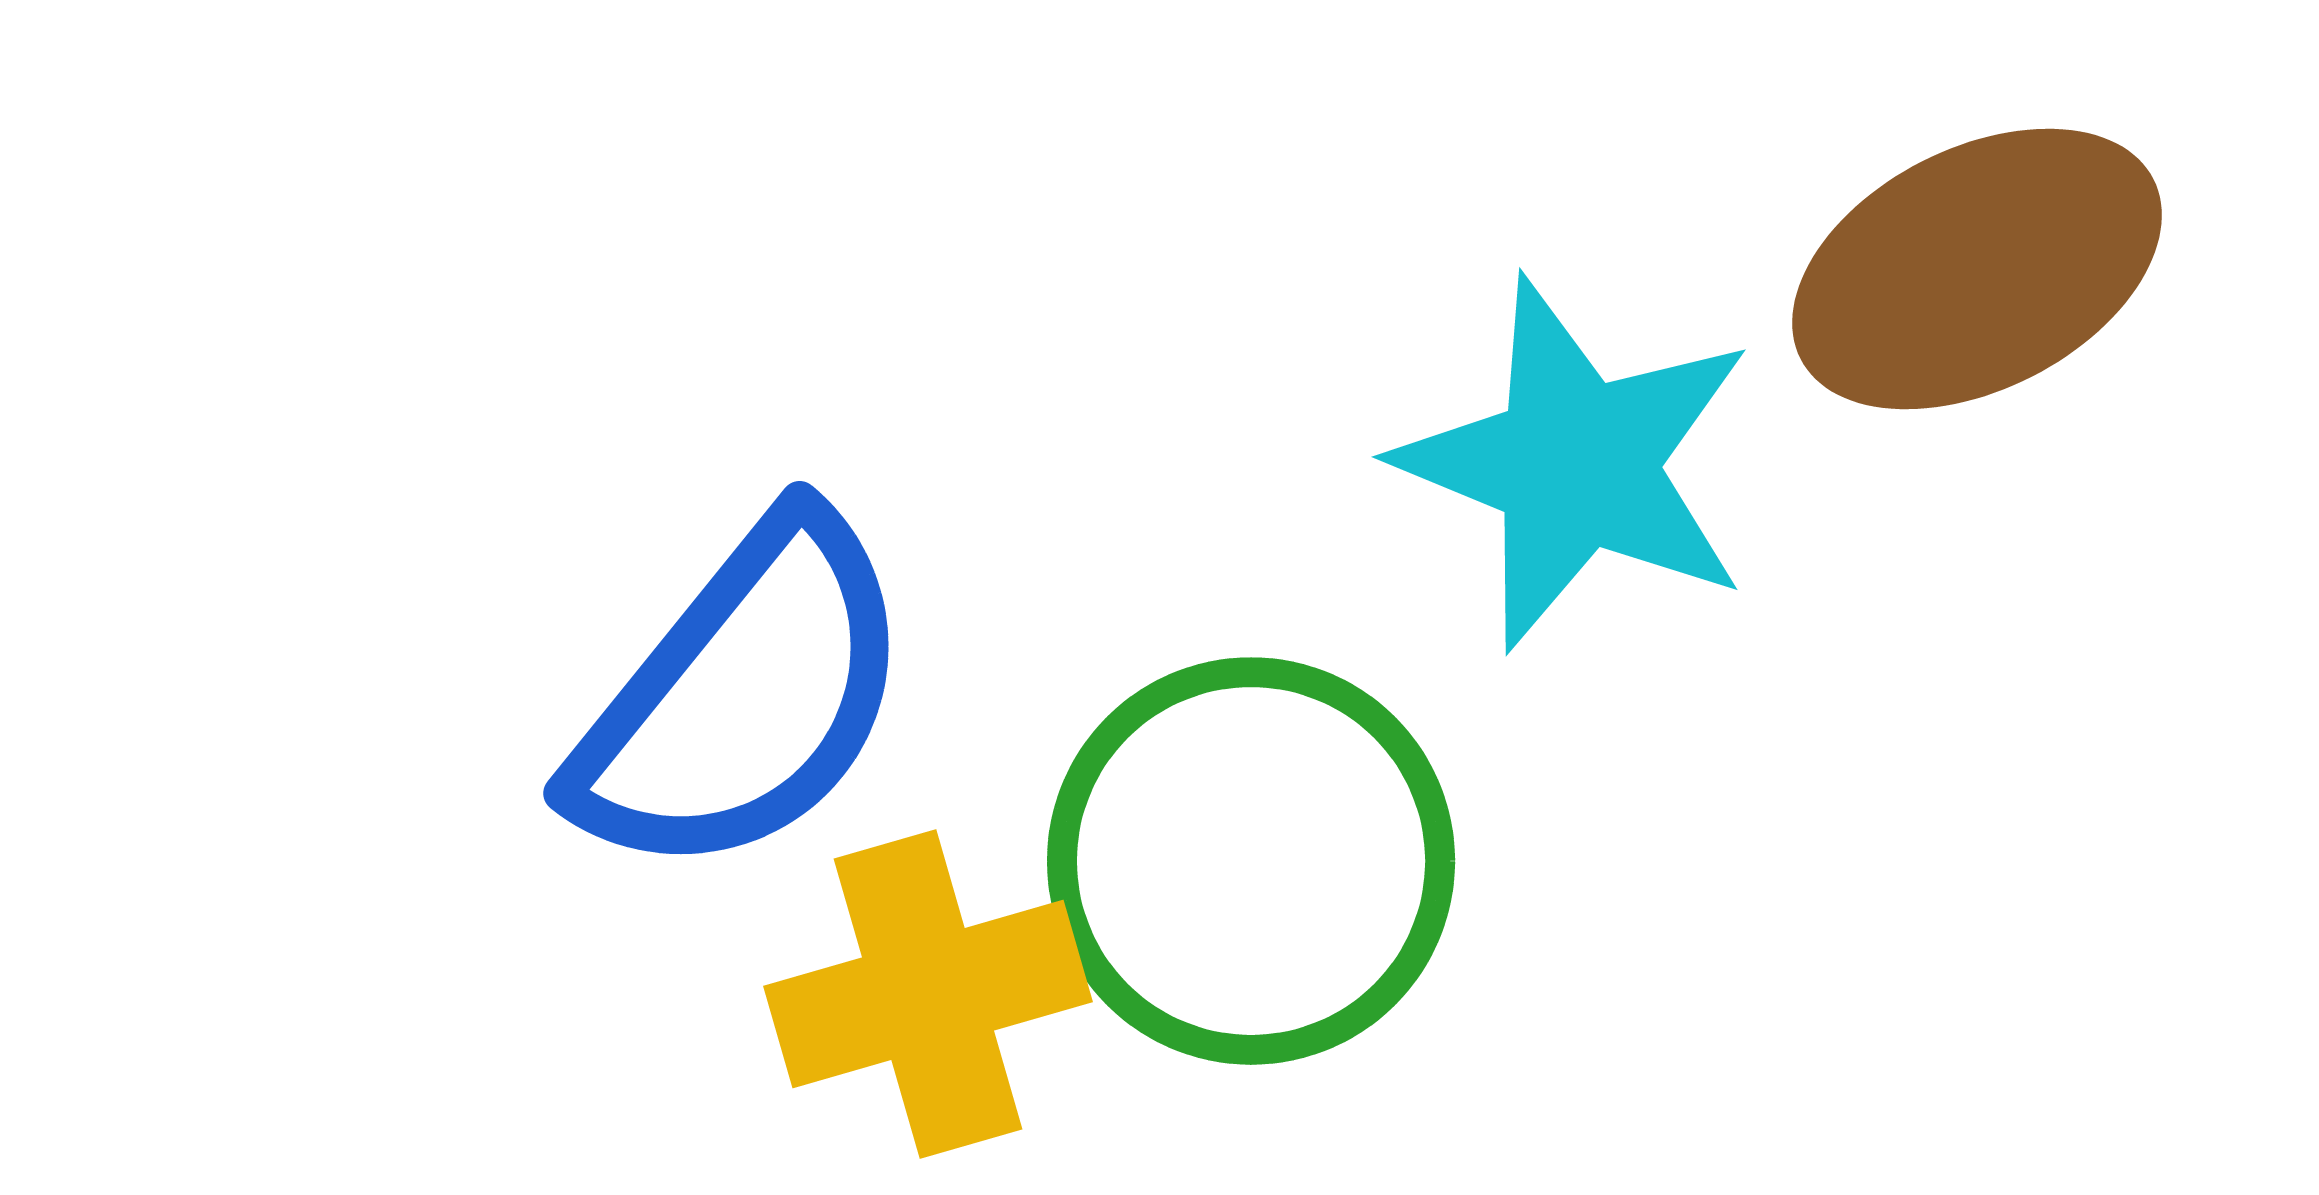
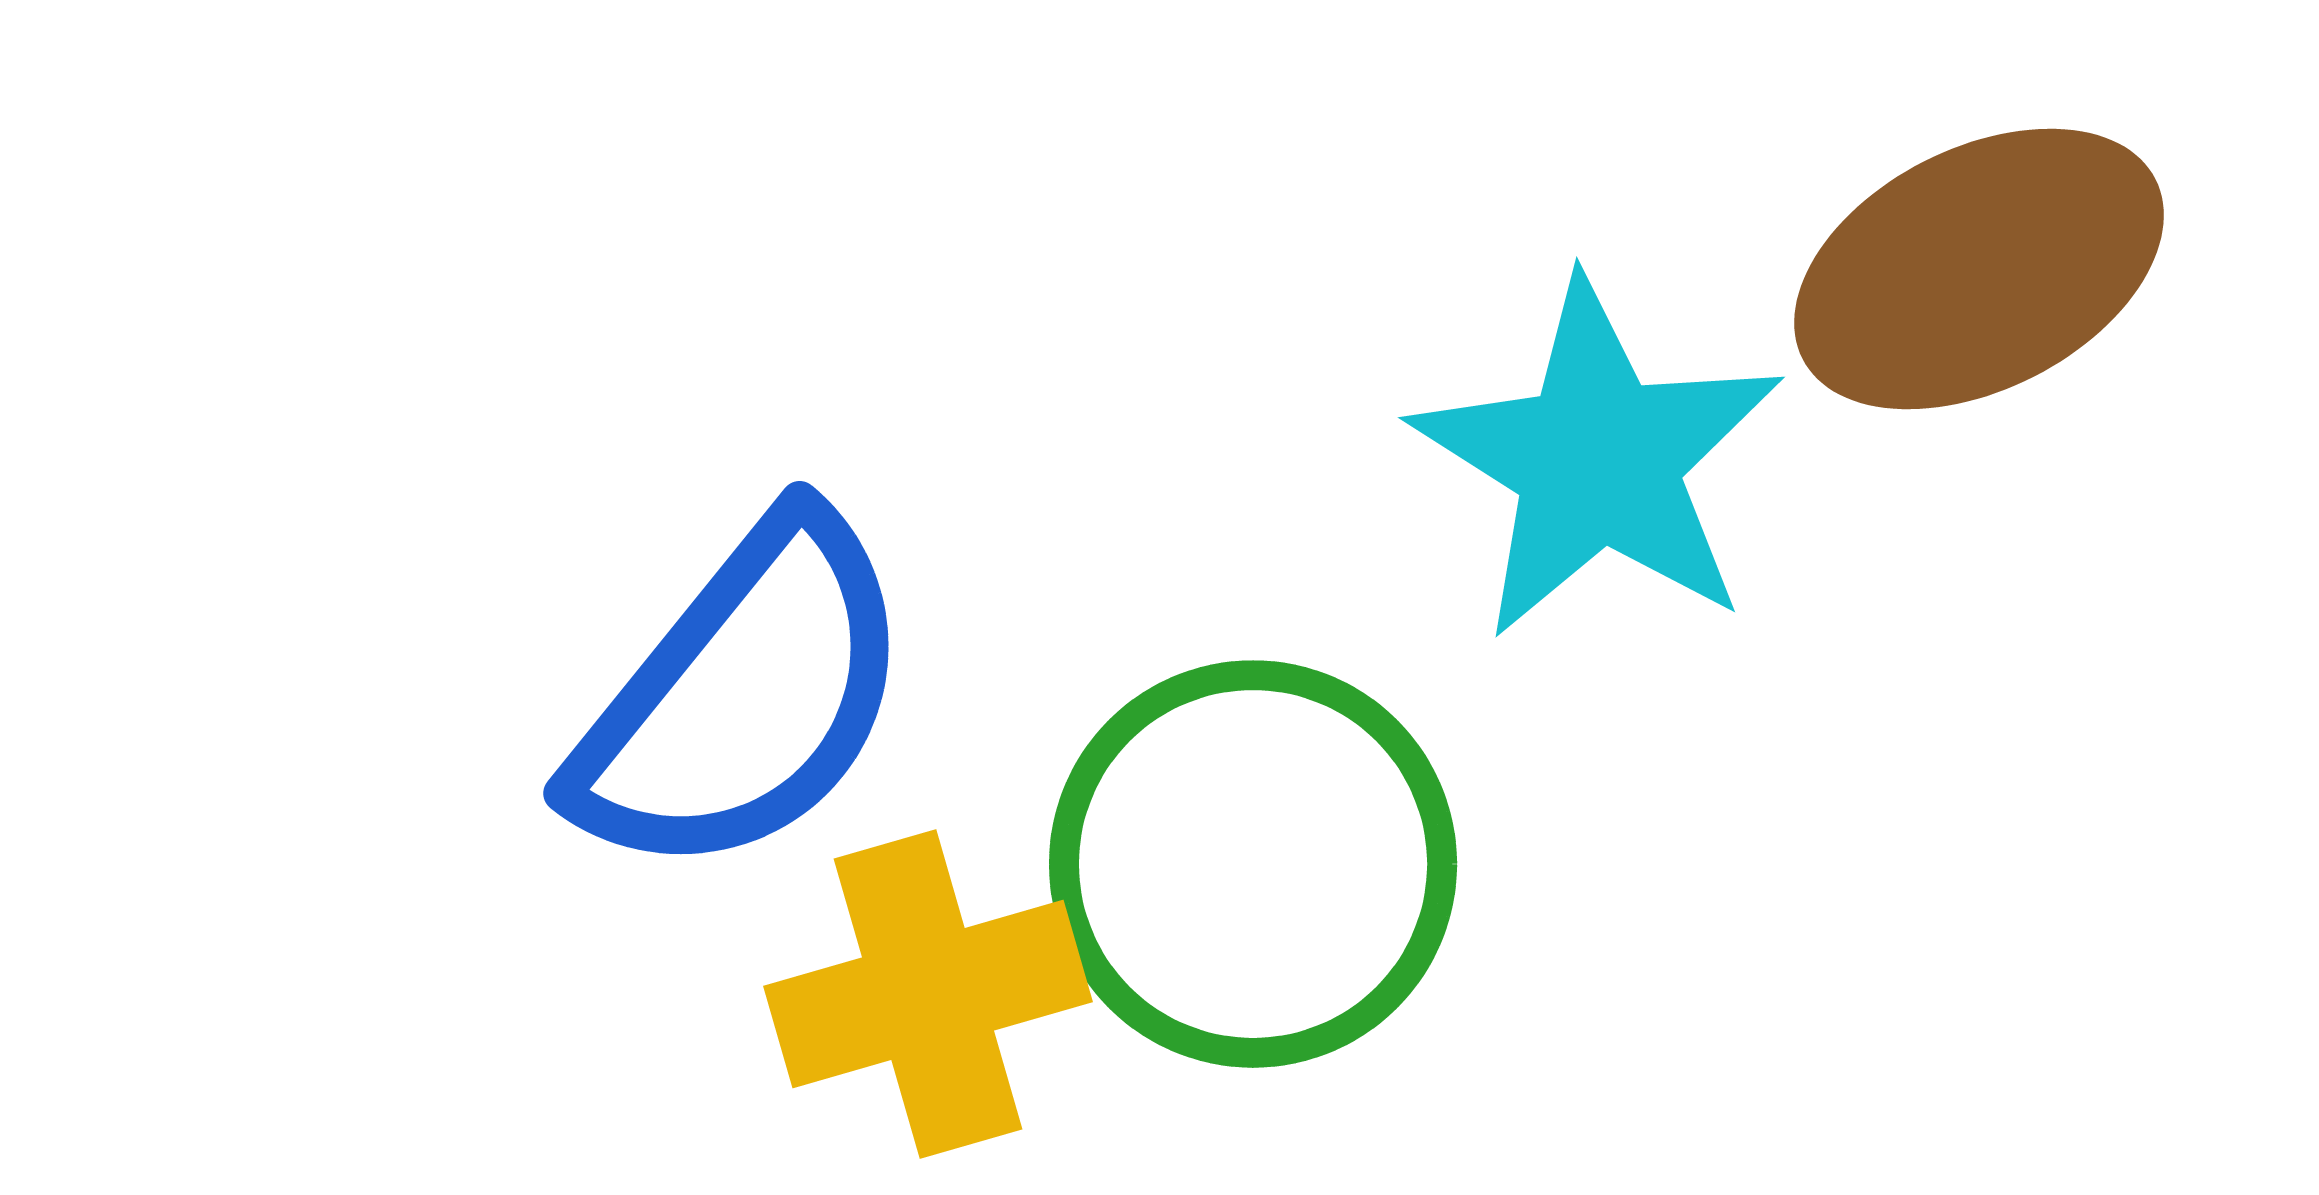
brown ellipse: moved 2 px right
cyan star: moved 22 px right, 4 px up; rotated 10 degrees clockwise
green circle: moved 2 px right, 3 px down
